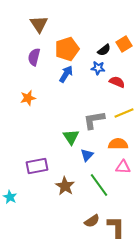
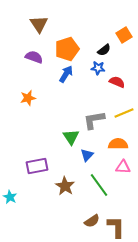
orange square: moved 9 px up
purple semicircle: rotated 96 degrees clockwise
